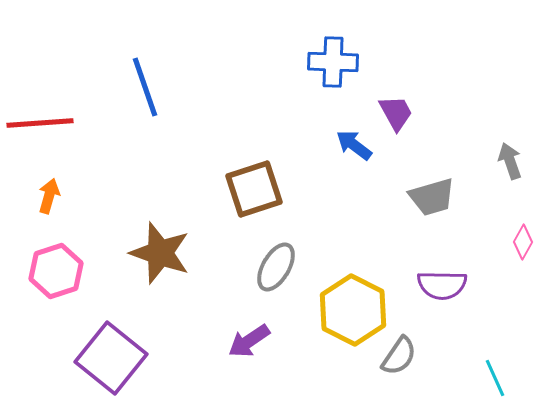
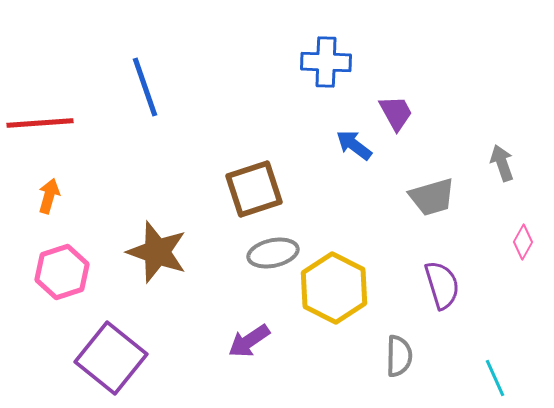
blue cross: moved 7 px left
gray arrow: moved 8 px left, 2 px down
brown star: moved 3 px left, 1 px up
gray ellipse: moved 3 px left, 14 px up; rotated 48 degrees clockwise
pink hexagon: moved 6 px right, 1 px down
purple semicircle: rotated 108 degrees counterclockwise
yellow hexagon: moved 19 px left, 22 px up
gray semicircle: rotated 33 degrees counterclockwise
